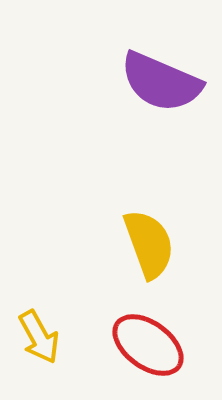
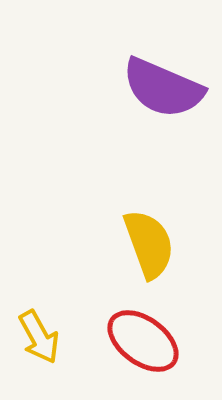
purple semicircle: moved 2 px right, 6 px down
red ellipse: moved 5 px left, 4 px up
